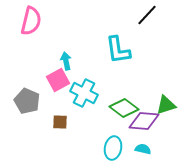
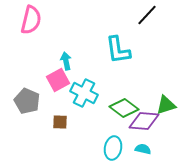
pink semicircle: moved 1 px up
